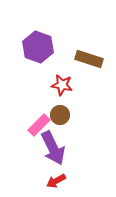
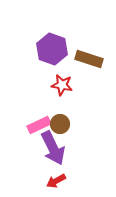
purple hexagon: moved 14 px right, 2 px down
brown circle: moved 9 px down
pink rectangle: rotated 20 degrees clockwise
